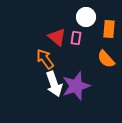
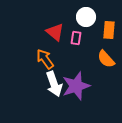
orange rectangle: moved 1 px down
red triangle: moved 2 px left, 5 px up
